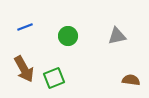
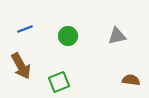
blue line: moved 2 px down
brown arrow: moved 3 px left, 3 px up
green square: moved 5 px right, 4 px down
